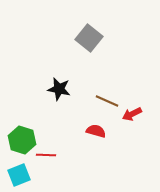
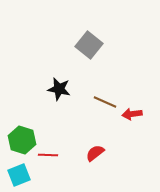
gray square: moved 7 px down
brown line: moved 2 px left, 1 px down
red arrow: rotated 18 degrees clockwise
red semicircle: moved 1 px left, 22 px down; rotated 54 degrees counterclockwise
red line: moved 2 px right
